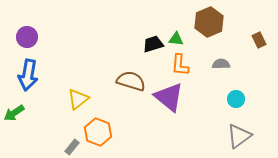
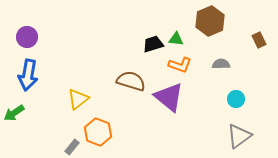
brown hexagon: moved 1 px right, 1 px up
orange L-shape: rotated 75 degrees counterclockwise
